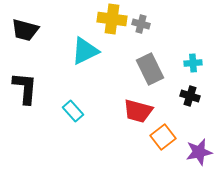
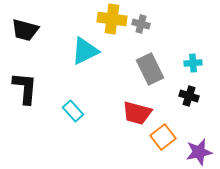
black cross: moved 1 px left
red trapezoid: moved 1 px left, 2 px down
